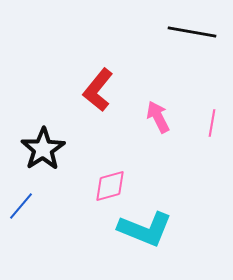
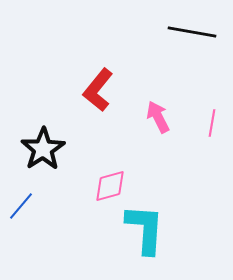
cyan L-shape: rotated 108 degrees counterclockwise
